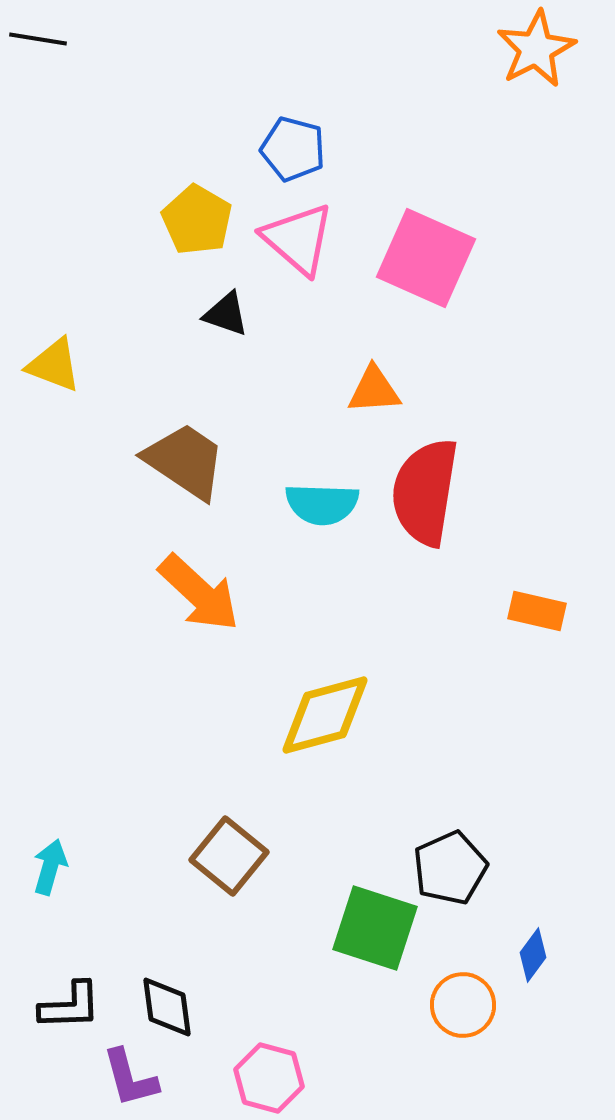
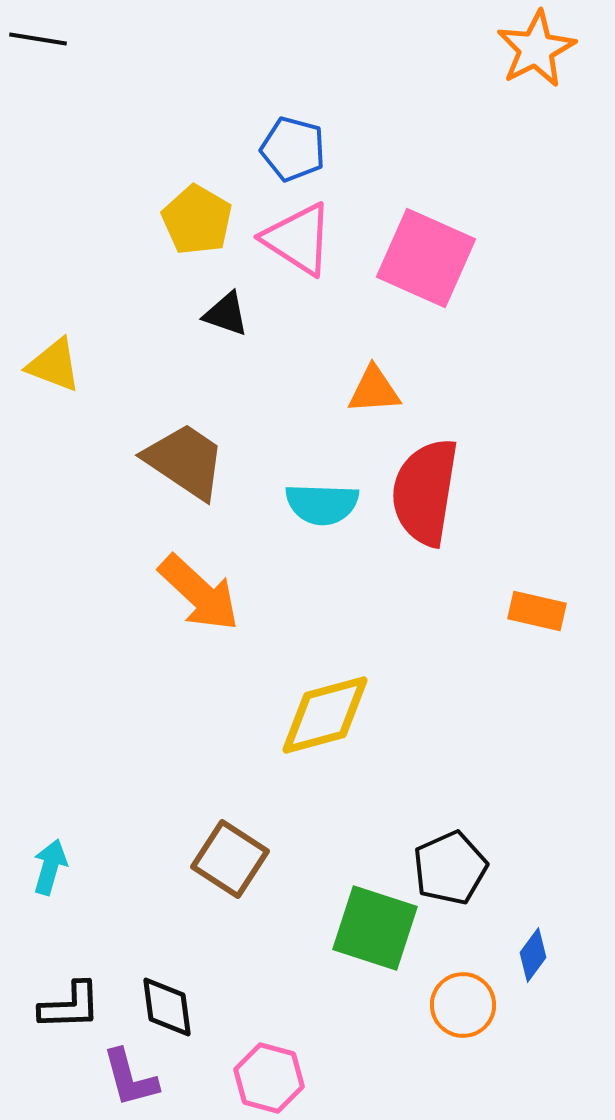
pink triangle: rotated 8 degrees counterclockwise
brown square: moved 1 px right, 3 px down; rotated 6 degrees counterclockwise
